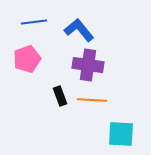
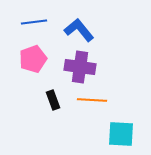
pink pentagon: moved 6 px right
purple cross: moved 8 px left, 2 px down
black rectangle: moved 7 px left, 4 px down
